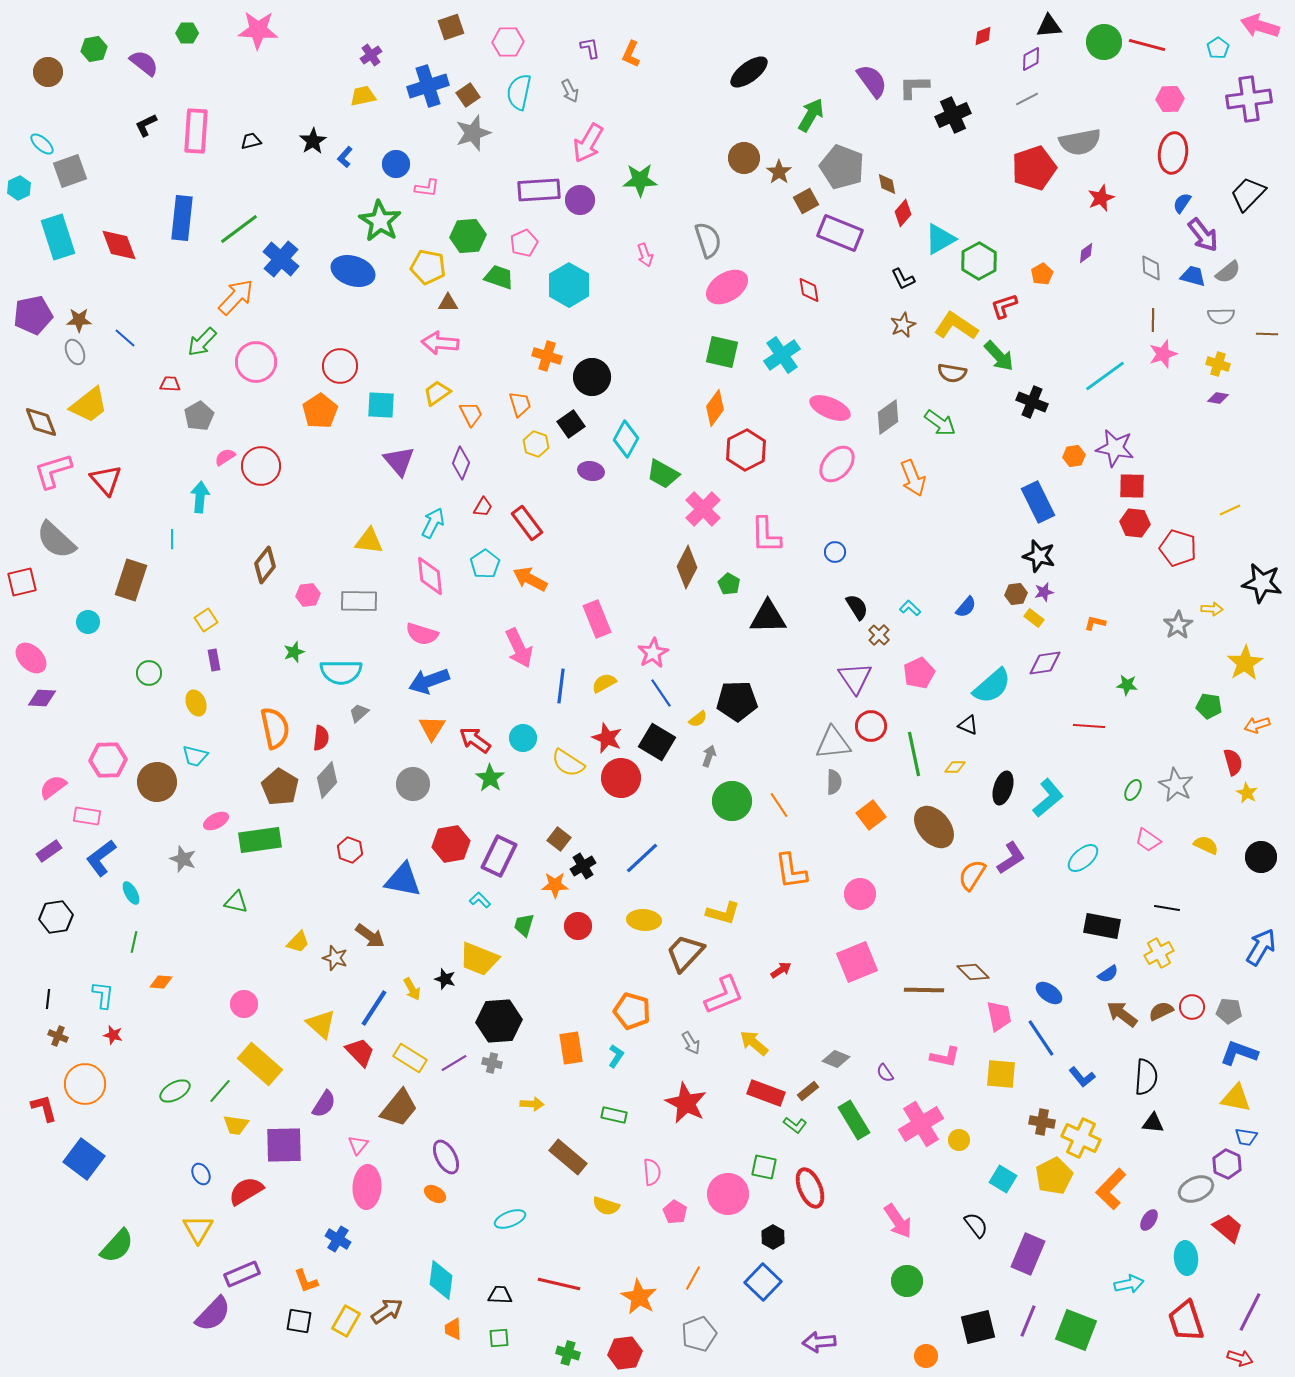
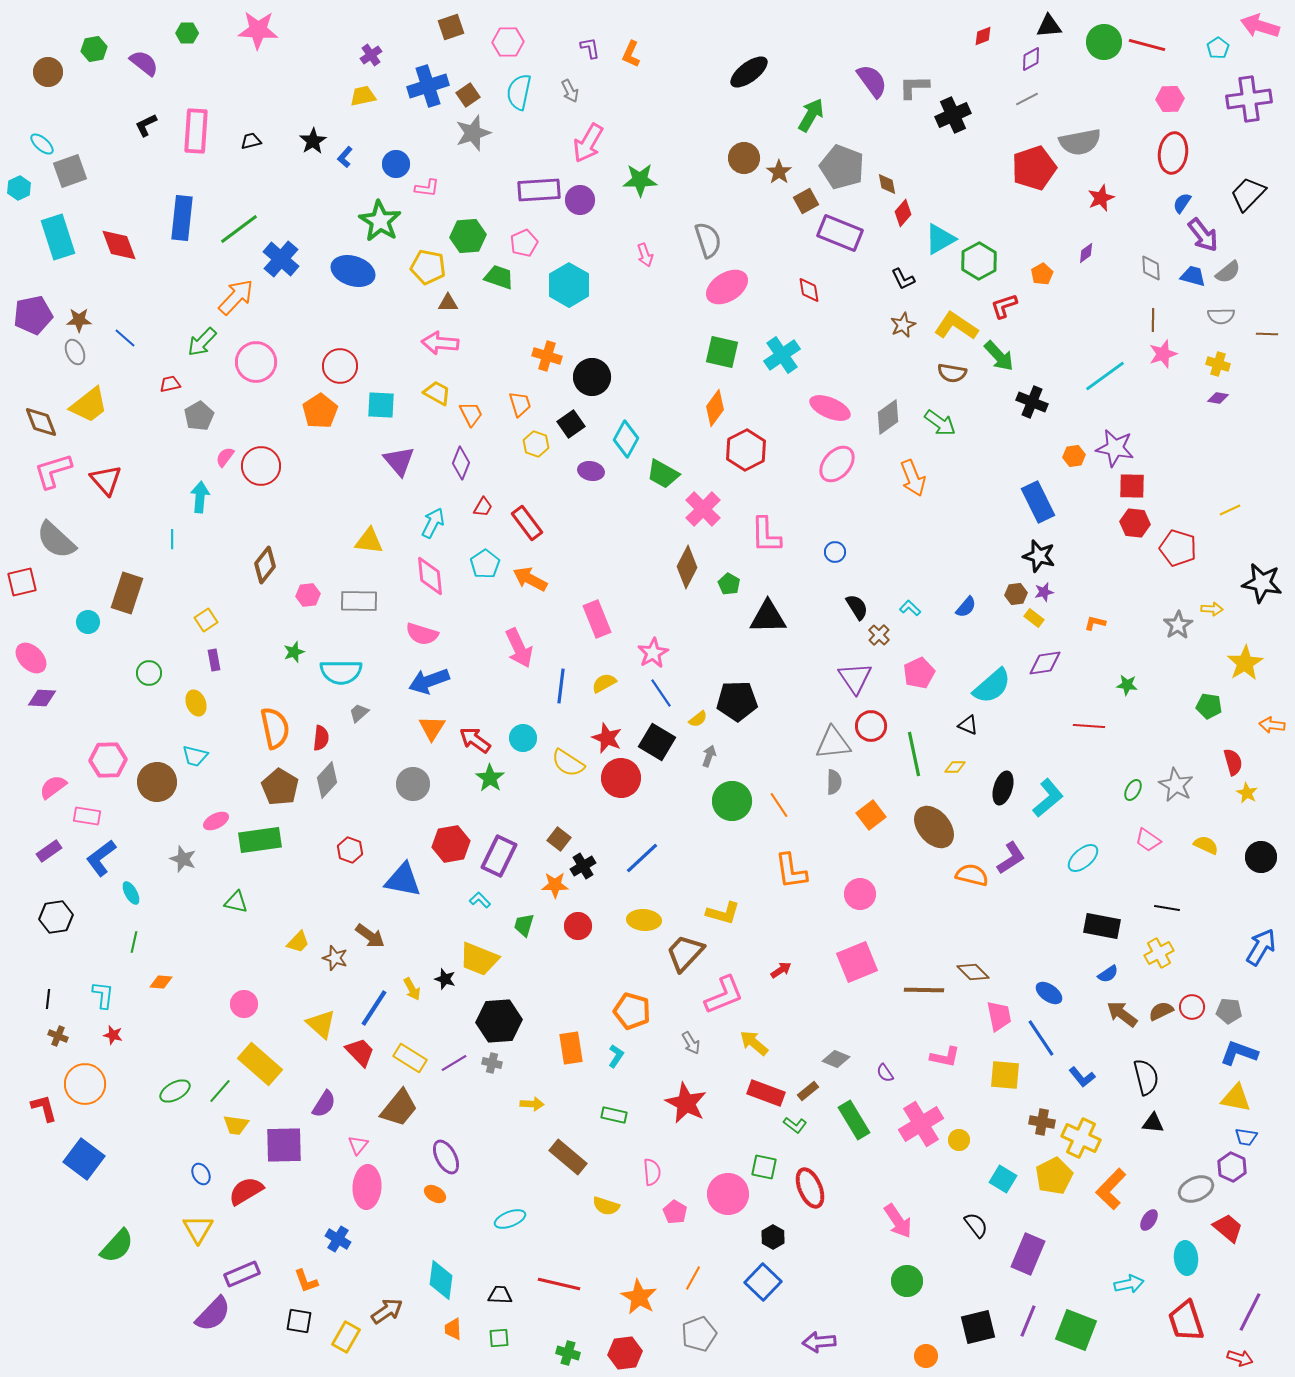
red trapezoid at (170, 384): rotated 15 degrees counterclockwise
yellow trapezoid at (437, 393): rotated 64 degrees clockwise
pink semicircle at (225, 457): rotated 20 degrees counterclockwise
brown rectangle at (131, 580): moved 4 px left, 13 px down
orange arrow at (1257, 725): moved 15 px right; rotated 25 degrees clockwise
orange semicircle at (972, 875): rotated 72 degrees clockwise
yellow square at (1001, 1074): moved 4 px right, 1 px down
black semicircle at (1146, 1077): rotated 18 degrees counterclockwise
purple hexagon at (1227, 1164): moved 5 px right, 3 px down
yellow rectangle at (346, 1321): moved 16 px down
